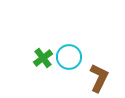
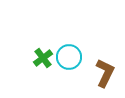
brown L-shape: moved 6 px right, 5 px up
